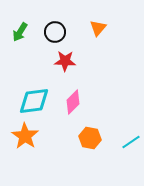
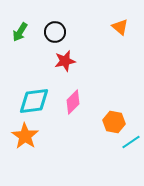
orange triangle: moved 22 px right, 1 px up; rotated 30 degrees counterclockwise
red star: rotated 15 degrees counterclockwise
orange hexagon: moved 24 px right, 16 px up
